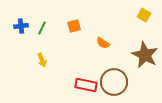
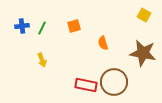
blue cross: moved 1 px right
orange semicircle: rotated 40 degrees clockwise
brown star: moved 2 px left, 2 px up; rotated 16 degrees counterclockwise
